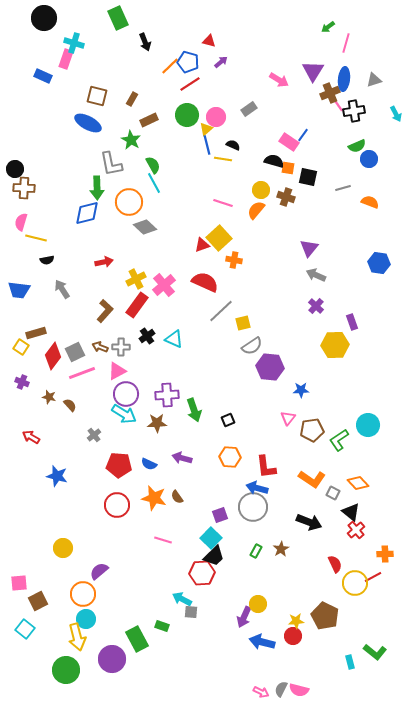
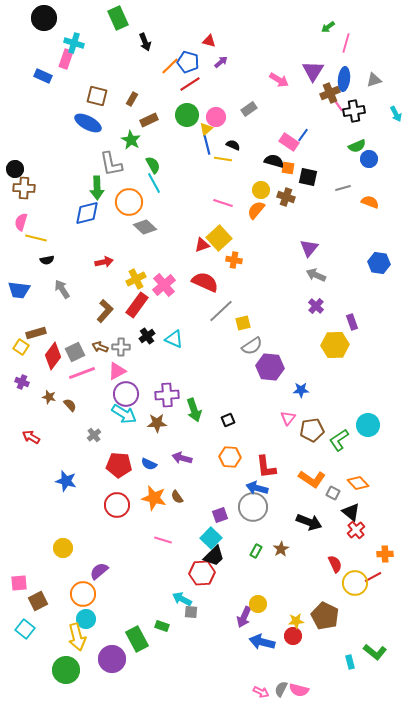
blue star at (57, 476): moved 9 px right, 5 px down
